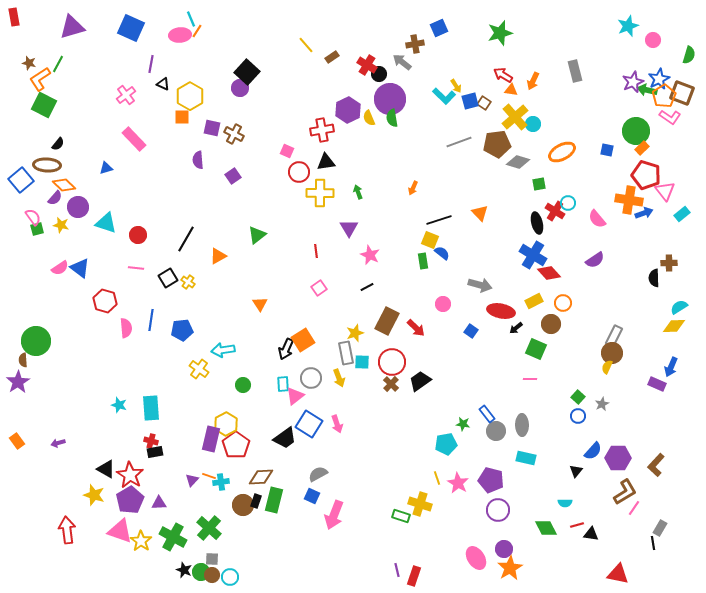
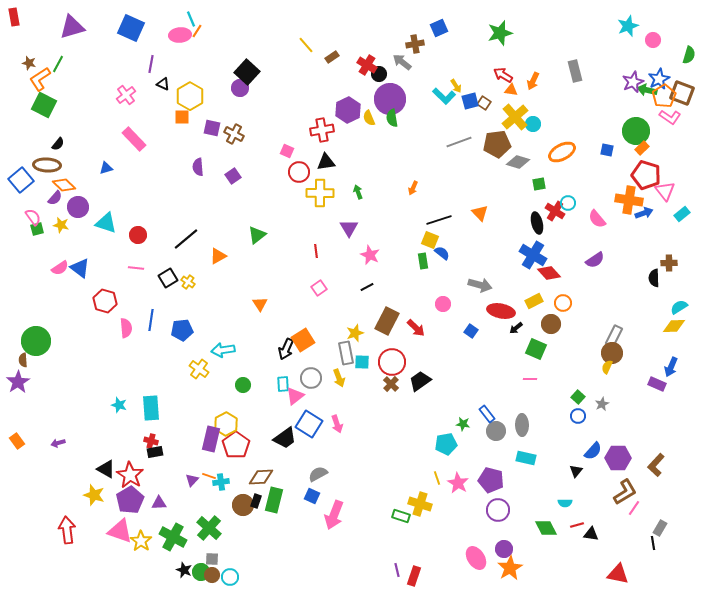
purple semicircle at (198, 160): moved 7 px down
black line at (186, 239): rotated 20 degrees clockwise
